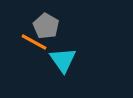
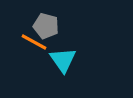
gray pentagon: rotated 15 degrees counterclockwise
